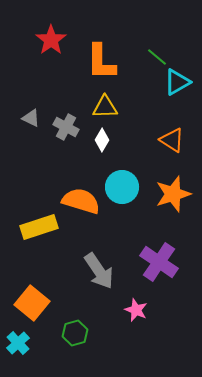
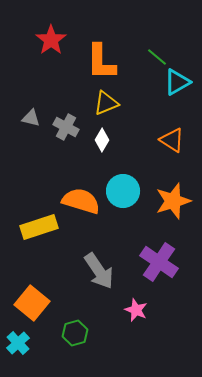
yellow triangle: moved 1 px right, 4 px up; rotated 20 degrees counterclockwise
gray triangle: rotated 12 degrees counterclockwise
cyan circle: moved 1 px right, 4 px down
orange star: moved 7 px down
